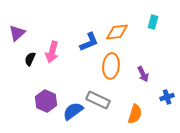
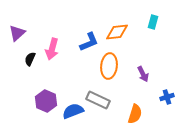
pink arrow: moved 3 px up
orange ellipse: moved 2 px left
blue semicircle: rotated 15 degrees clockwise
